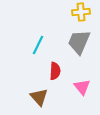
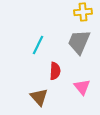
yellow cross: moved 2 px right
